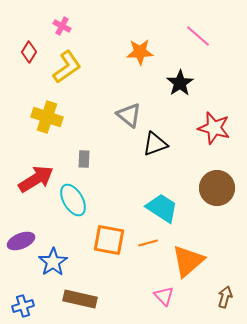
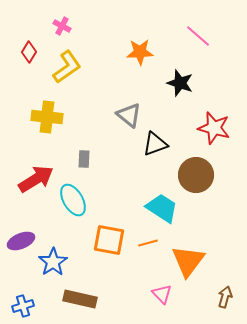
black star: rotated 20 degrees counterclockwise
yellow cross: rotated 12 degrees counterclockwise
brown circle: moved 21 px left, 13 px up
orange triangle: rotated 12 degrees counterclockwise
pink triangle: moved 2 px left, 2 px up
